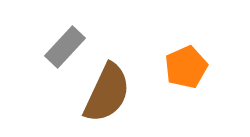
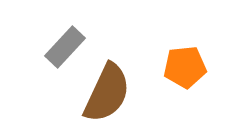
orange pentagon: moved 1 px left; rotated 18 degrees clockwise
